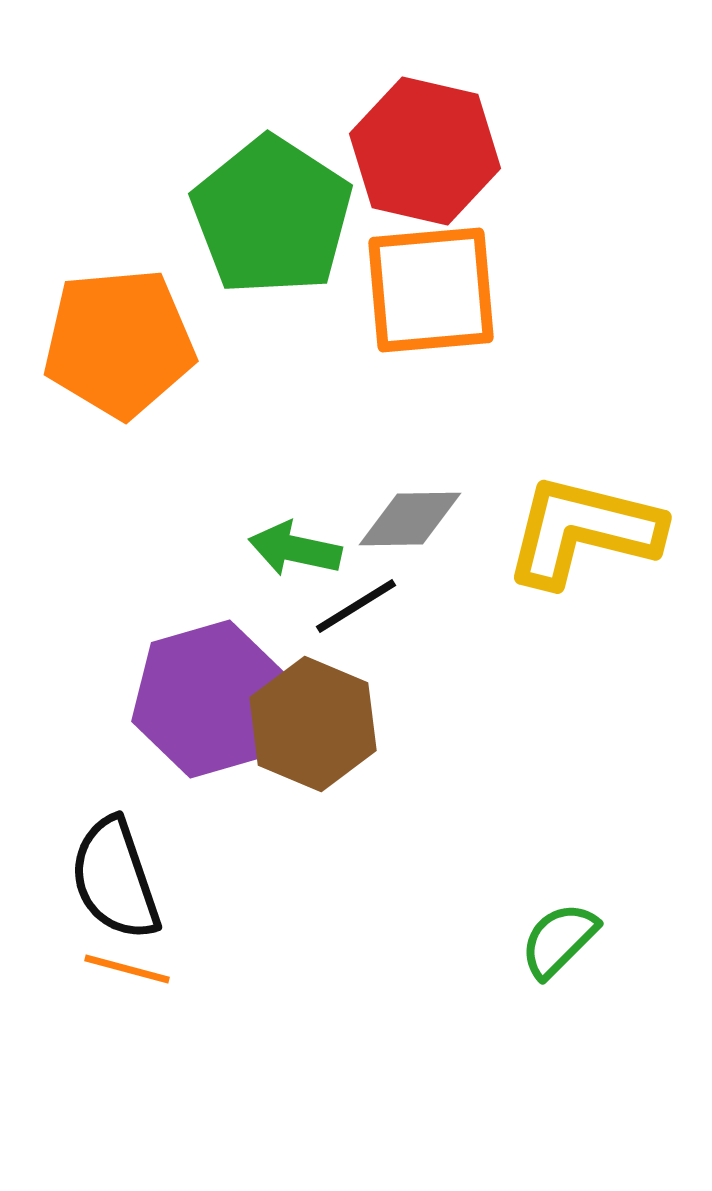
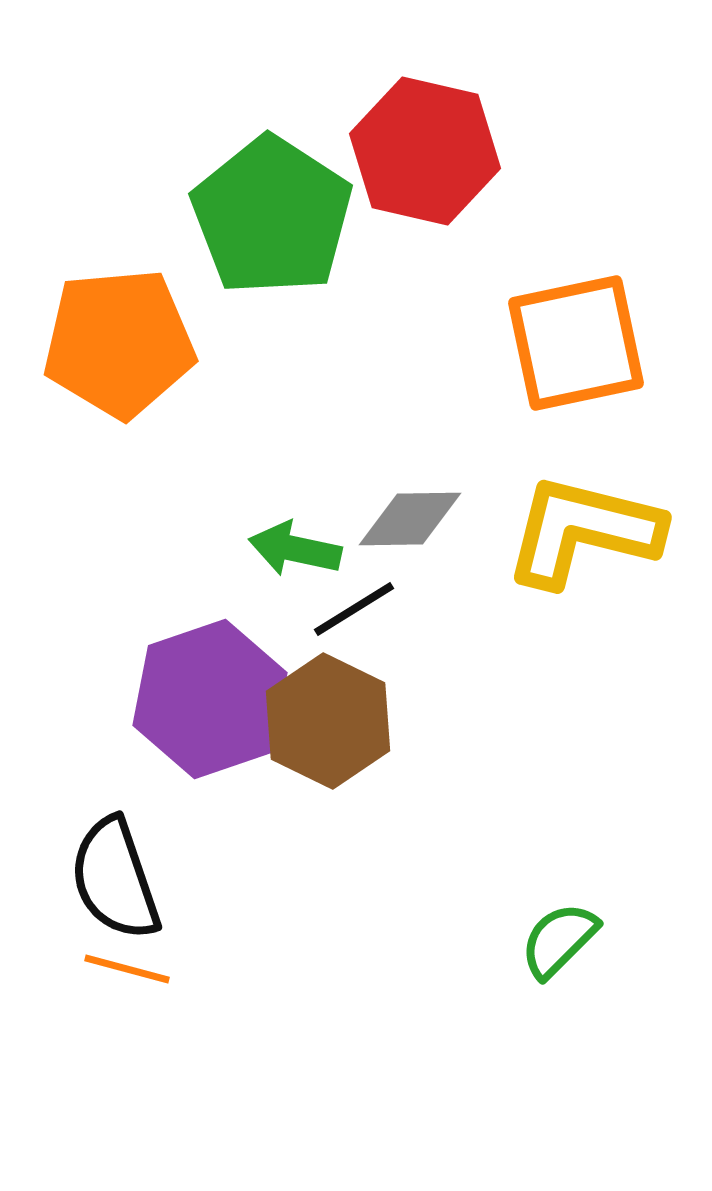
orange square: moved 145 px right, 53 px down; rotated 7 degrees counterclockwise
black line: moved 2 px left, 3 px down
purple hexagon: rotated 3 degrees counterclockwise
brown hexagon: moved 15 px right, 3 px up; rotated 3 degrees clockwise
